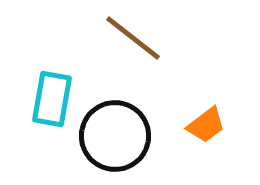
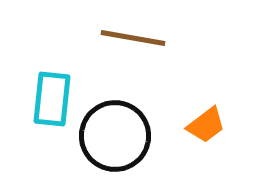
brown line: rotated 28 degrees counterclockwise
cyan rectangle: rotated 4 degrees counterclockwise
